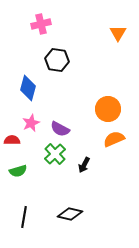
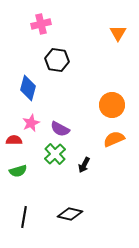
orange circle: moved 4 px right, 4 px up
red semicircle: moved 2 px right
